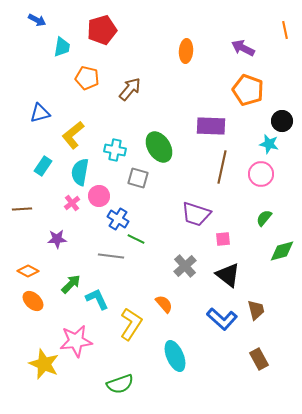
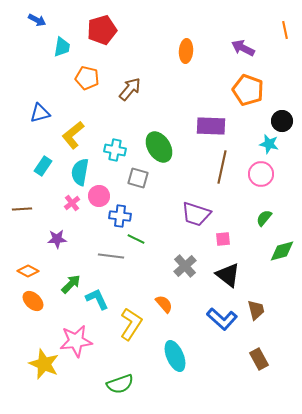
blue cross at (118, 219): moved 2 px right, 3 px up; rotated 25 degrees counterclockwise
